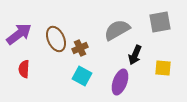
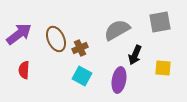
red semicircle: moved 1 px down
purple ellipse: moved 1 px left, 2 px up; rotated 10 degrees counterclockwise
